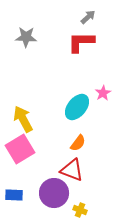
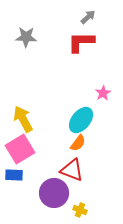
cyan ellipse: moved 4 px right, 13 px down
blue rectangle: moved 20 px up
